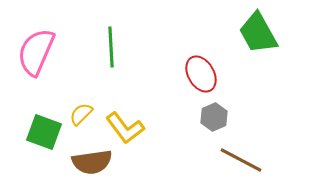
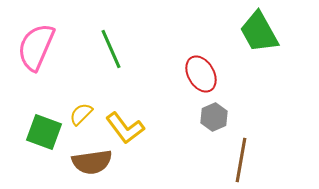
green trapezoid: moved 1 px right, 1 px up
green line: moved 2 px down; rotated 21 degrees counterclockwise
pink semicircle: moved 5 px up
brown line: rotated 72 degrees clockwise
